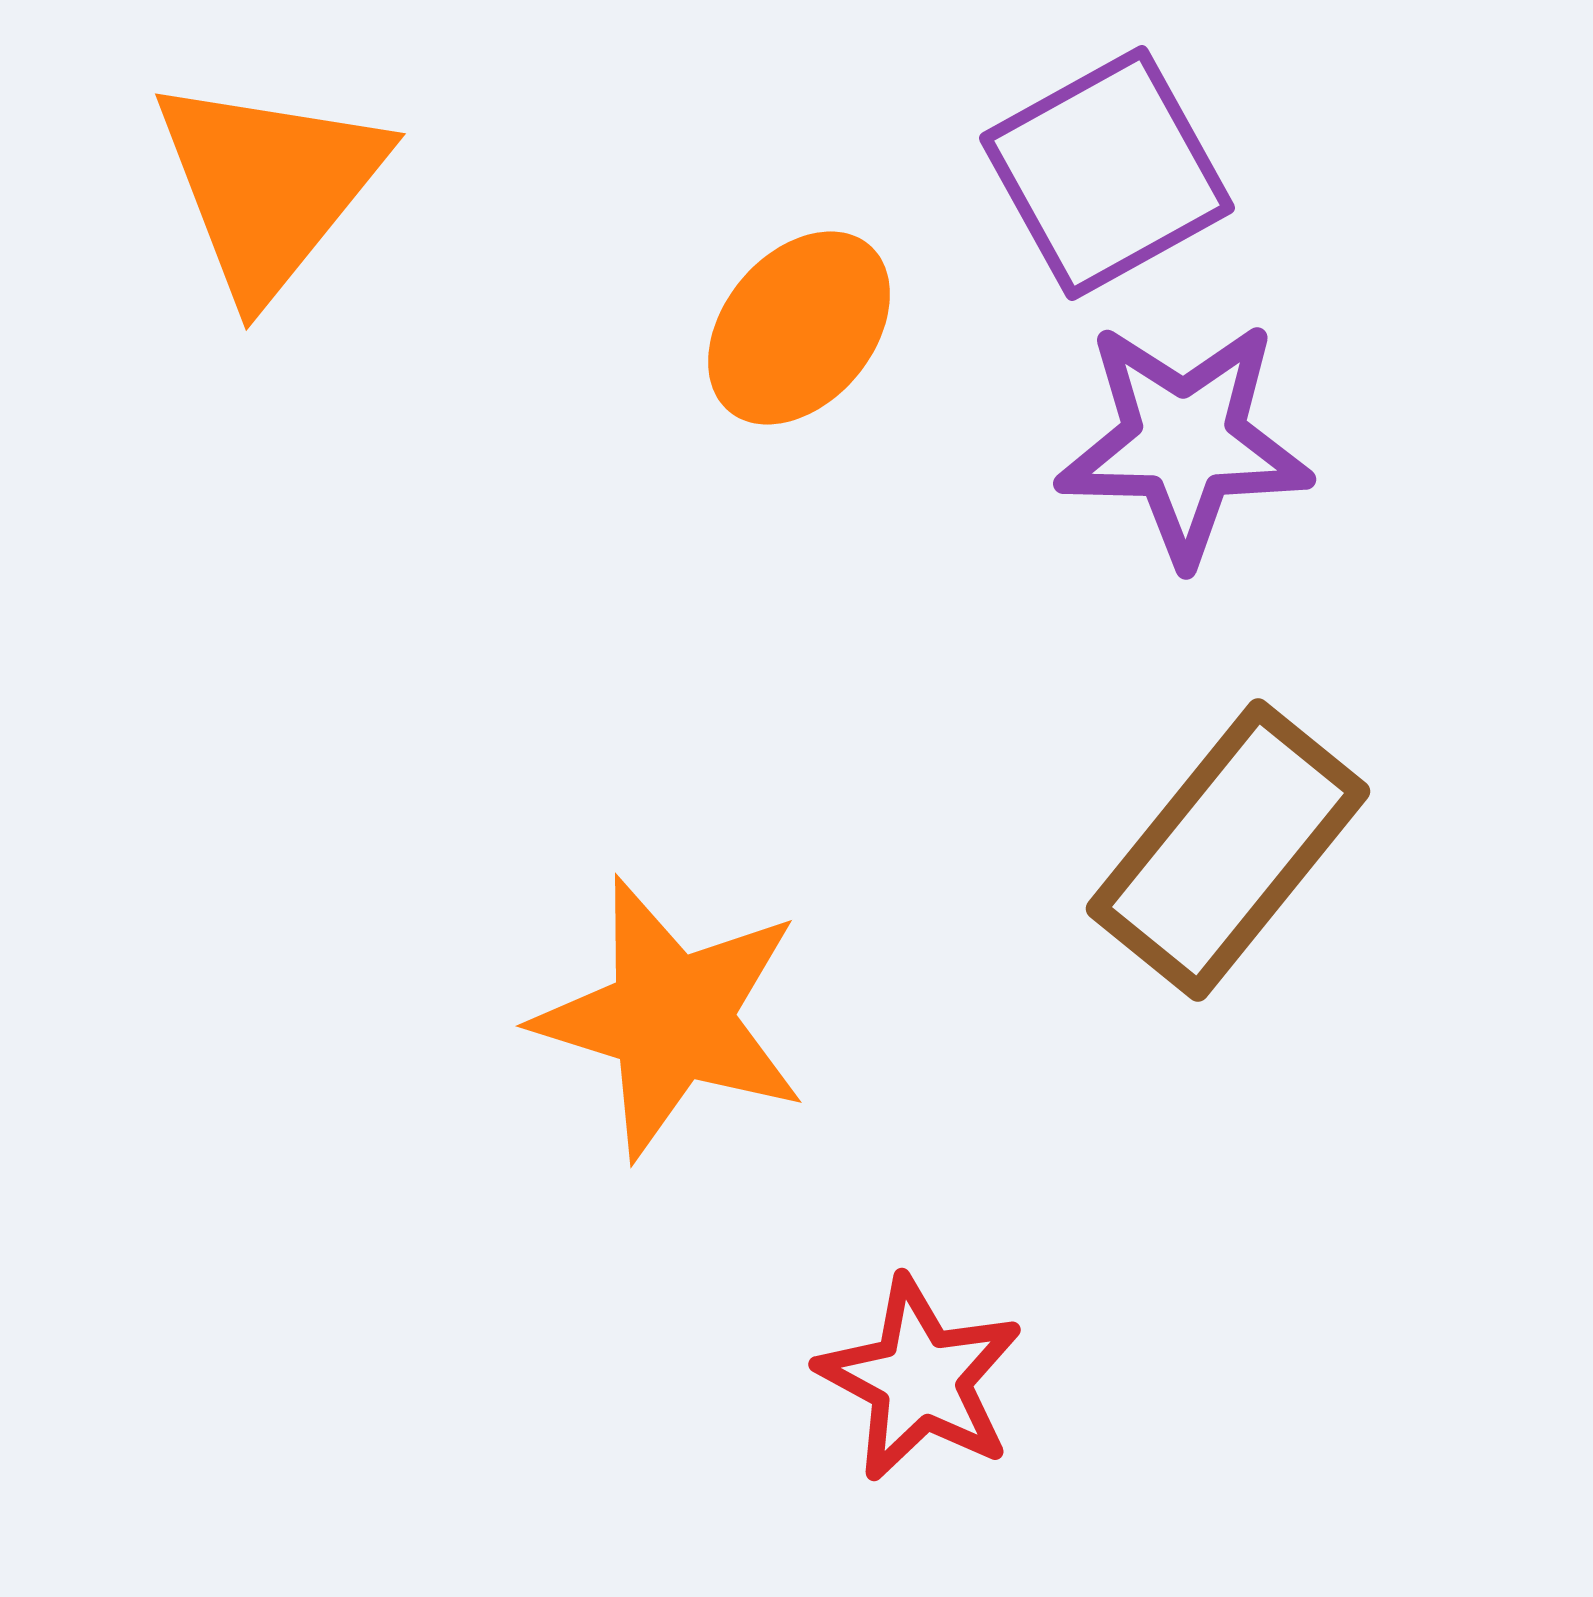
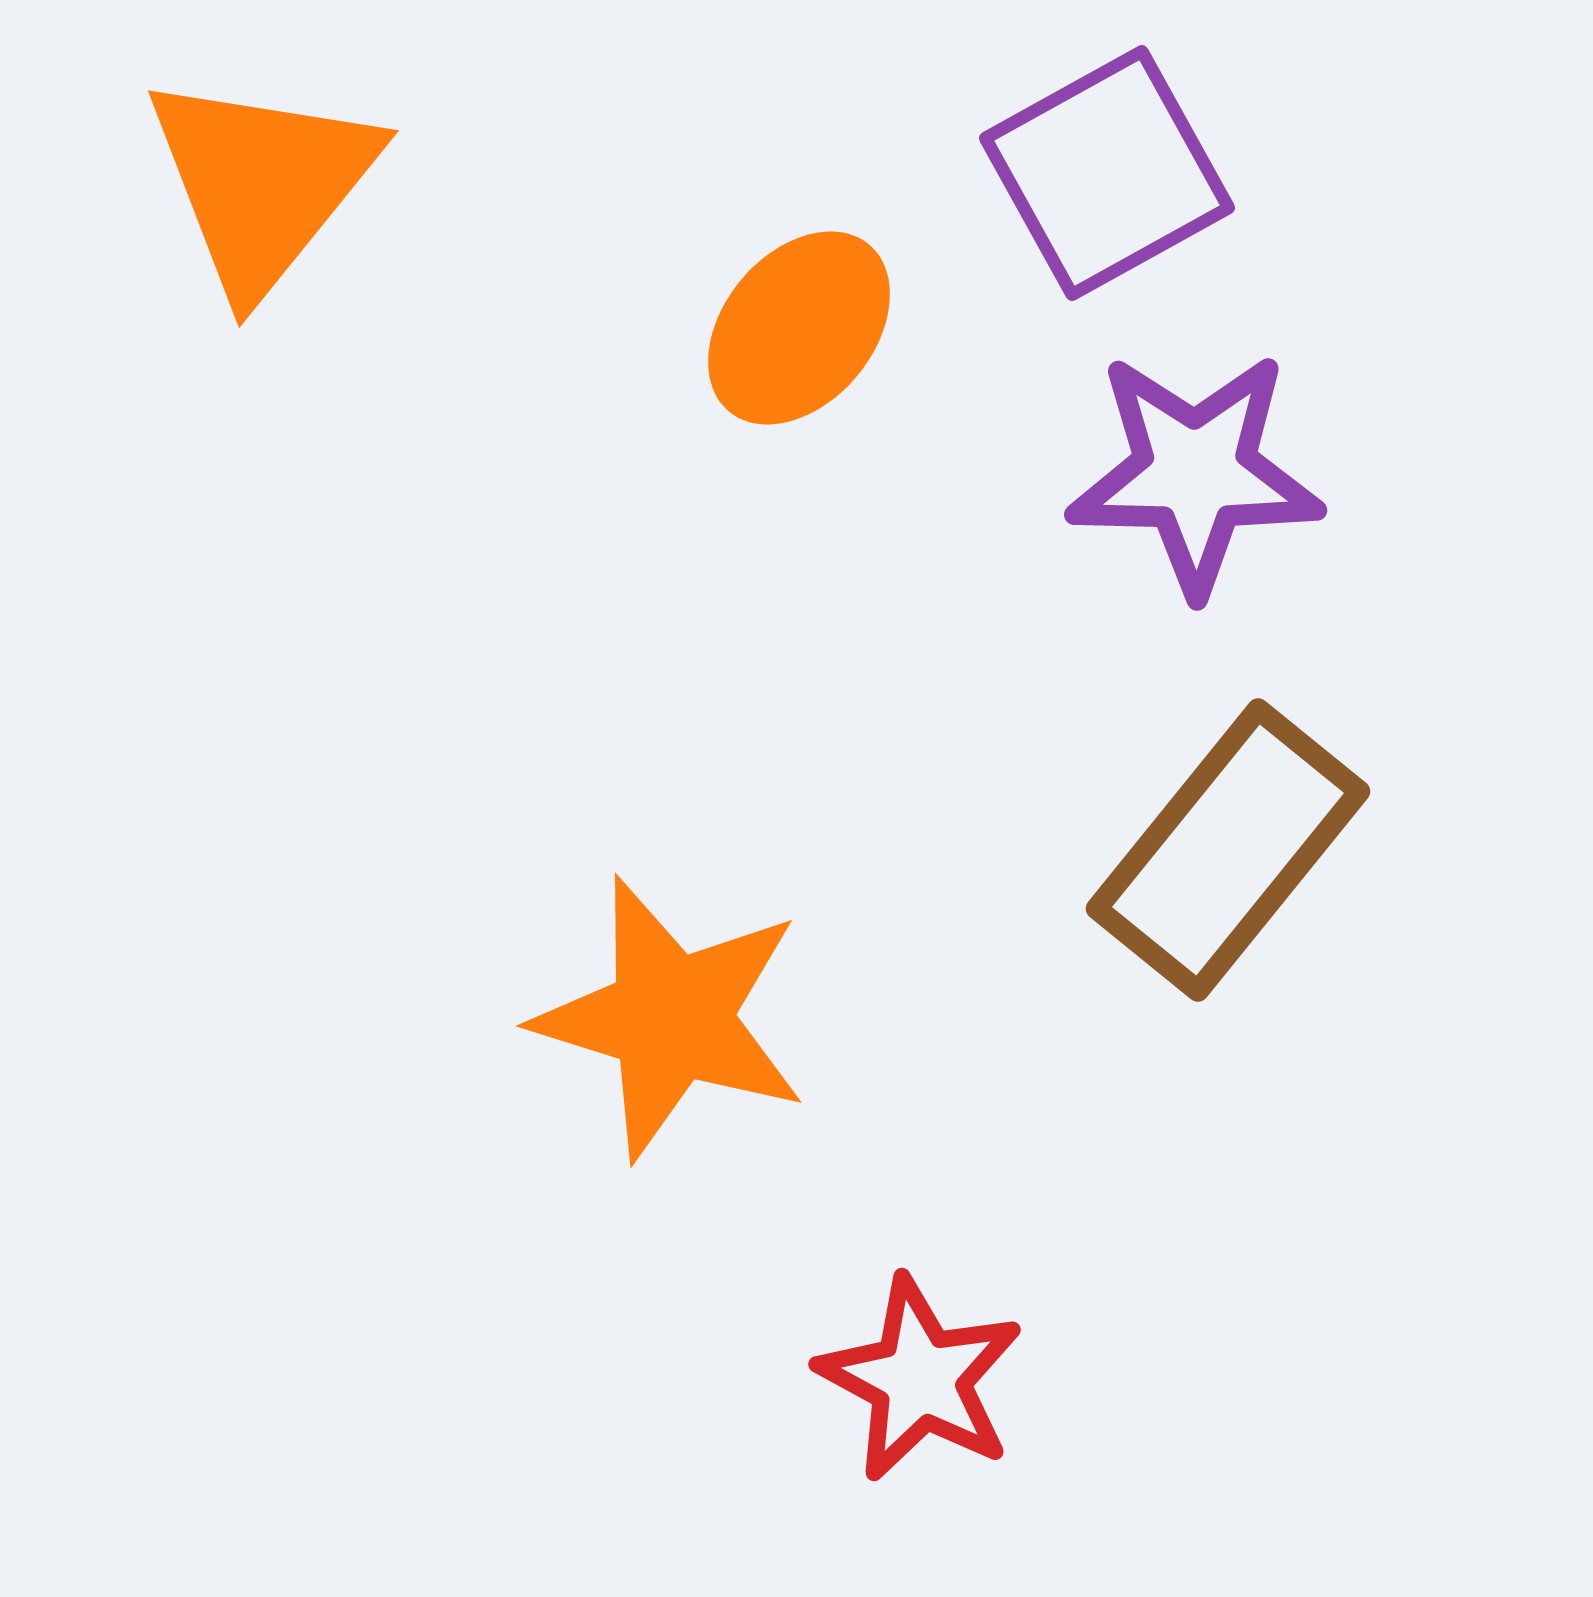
orange triangle: moved 7 px left, 3 px up
purple star: moved 11 px right, 31 px down
